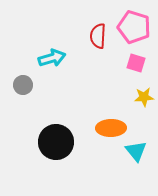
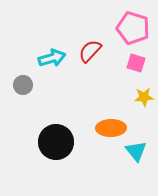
pink pentagon: moved 1 px left, 1 px down
red semicircle: moved 8 px left, 15 px down; rotated 40 degrees clockwise
